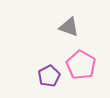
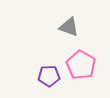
purple pentagon: rotated 25 degrees clockwise
